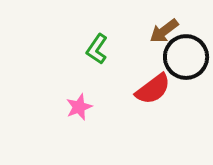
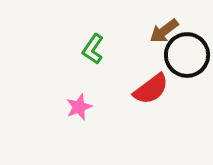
green L-shape: moved 4 px left
black circle: moved 1 px right, 2 px up
red semicircle: moved 2 px left
